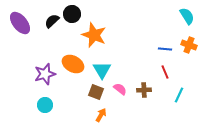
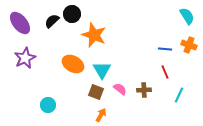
purple star: moved 20 px left, 16 px up; rotated 10 degrees counterclockwise
cyan circle: moved 3 px right
